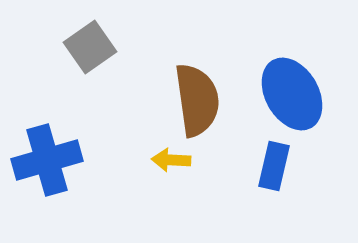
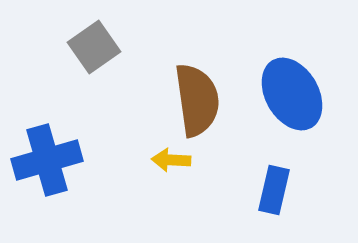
gray square: moved 4 px right
blue rectangle: moved 24 px down
